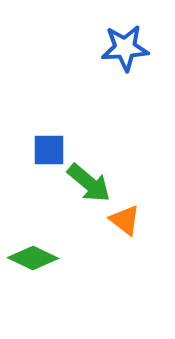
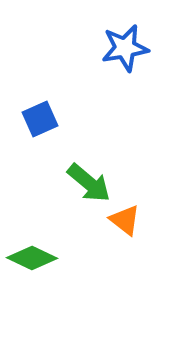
blue star: rotated 6 degrees counterclockwise
blue square: moved 9 px left, 31 px up; rotated 24 degrees counterclockwise
green diamond: moved 1 px left
